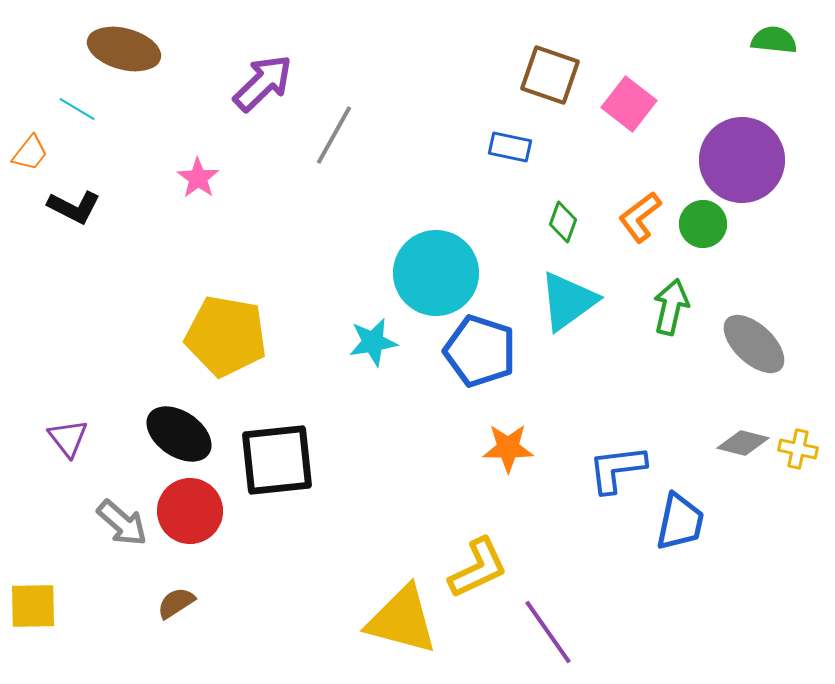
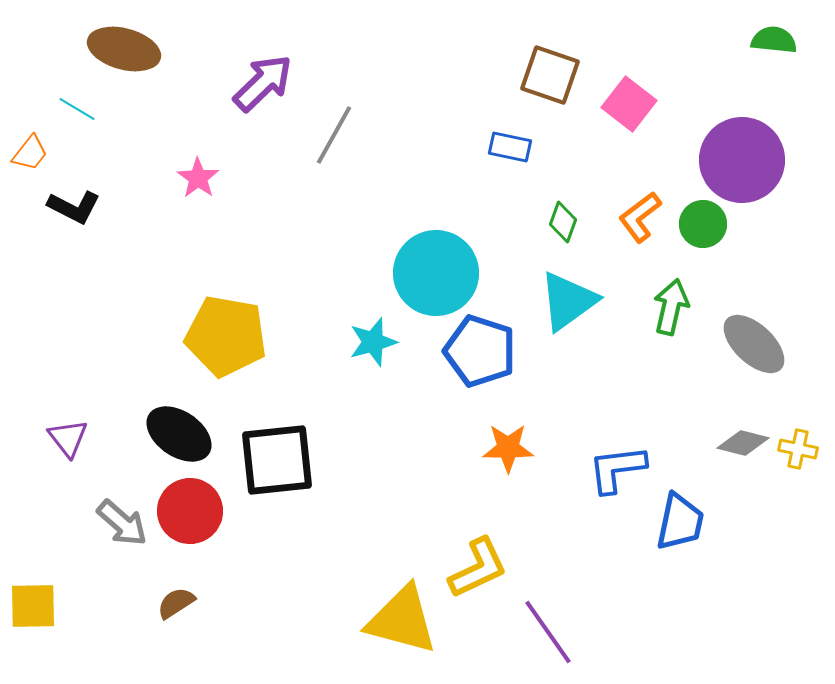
cyan star: rotated 6 degrees counterclockwise
